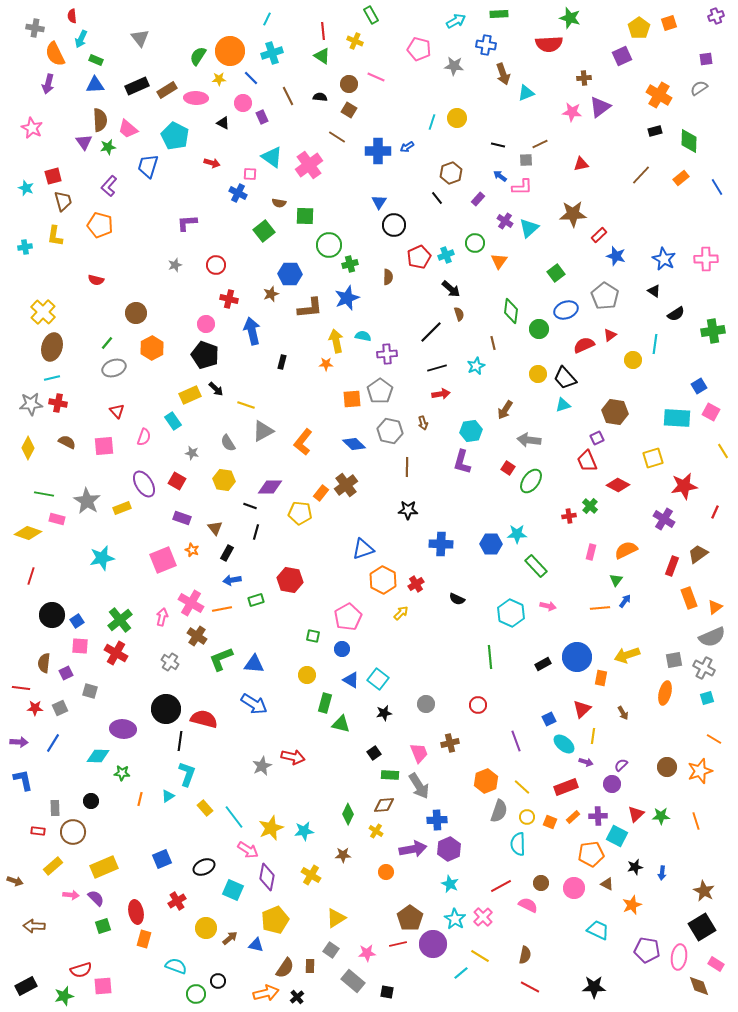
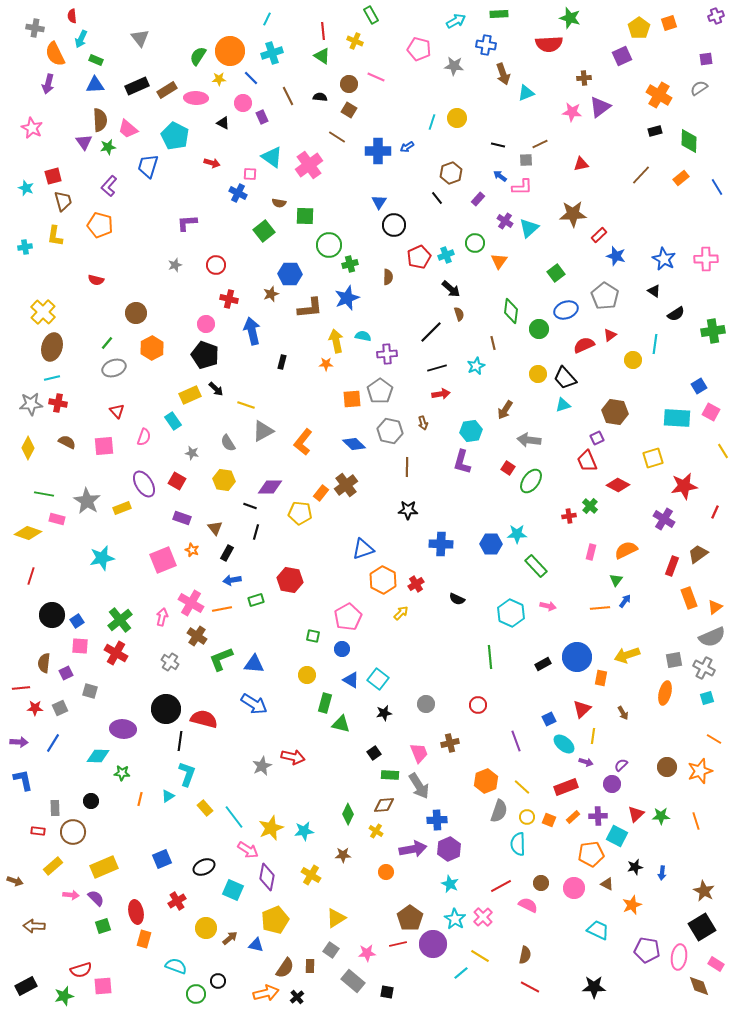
red line at (21, 688): rotated 12 degrees counterclockwise
orange square at (550, 822): moved 1 px left, 2 px up
